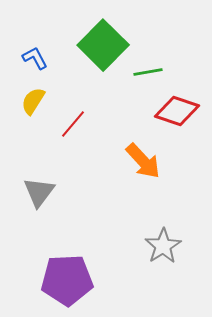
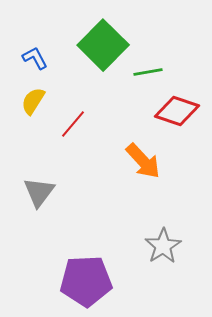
purple pentagon: moved 19 px right, 1 px down
